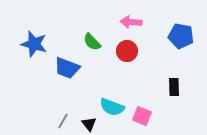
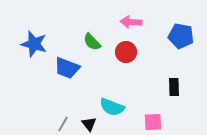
red circle: moved 1 px left, 1 px down
pink square: moved 11 px right, 6 px down; rotated 24 degrees counterclockwise
gray line: moved 3 px down
